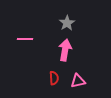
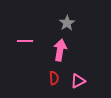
pink line: moved 2 px down
pink arrow: moved 5 px left
pink triangle: rotated 14 degrees counterclockwise
